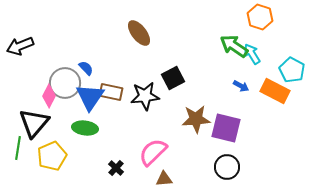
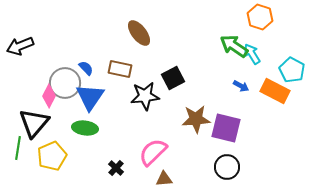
brown rectangle: moved 9 px right, 23 px up
